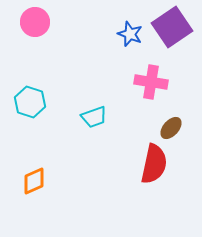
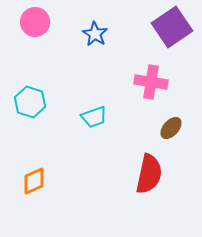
blue star: moved 35 px left; rotated 10 degrees clockwise
red semicircle: moved 5 px left, 10 px down
